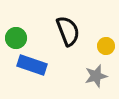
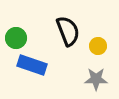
yellow circle: moved 8 px left
gray star: moved 3 px down; rotated 15 degrees clockwise
